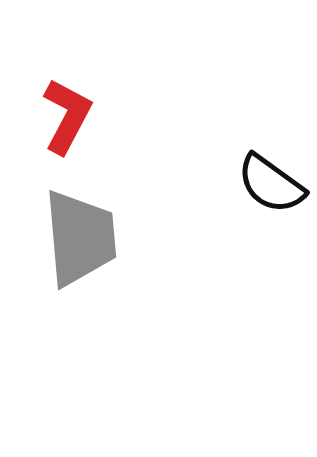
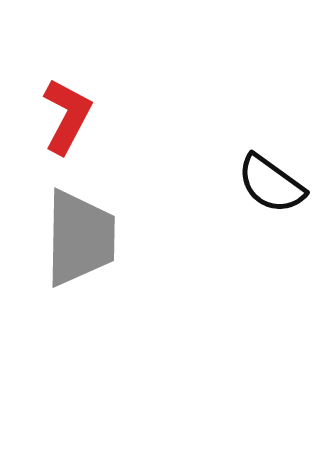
gray trapezoid: rotated 6 degrees clockwise
